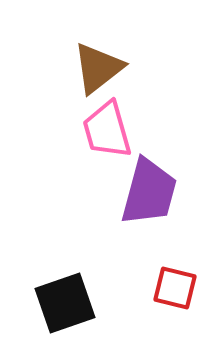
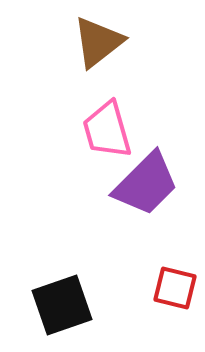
brown triangle: moved 26 px up
purple trapezoid: moved 3 px left, 8 px up; rotated 30 degrees clockwise
black square: moved 3 px left, 2 px down
